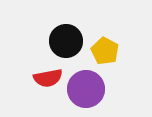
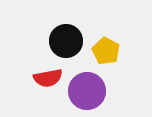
yellow pentagon: moved 1 px right
purple circle: moved 1 px right, 2 px down
